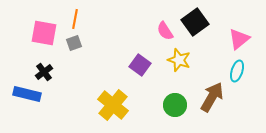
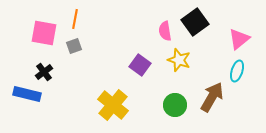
pink semicircle: rotated 24 degrees clockwise
gray square: moved 3 px down
